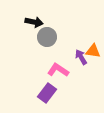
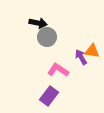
black arrow: moved 4 px right, 1 px down
orange triangle: moved 1 px left
purple rectangle: moved 2 px right, 3 px down
